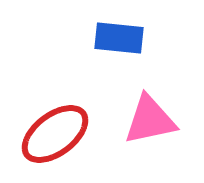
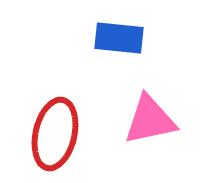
red ellipse: rotated 40 degrees counterclockwise
